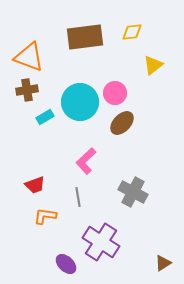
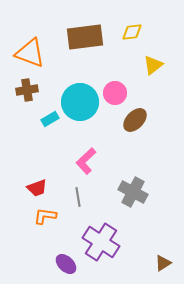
orange triangle: moved 1 px right, 4 px up
cyan rectangle: moved 5 px right, 2 px down
brown ellipse: moved 13 px right, 3 px up
red trapezoid: moved 2 px right, 3 px down
